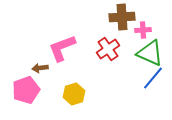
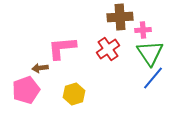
brown cross: moved 2 px left
pink L-shape: rotated 16 degrees clockwise
green triangle: rotated 32 degrees clockwise
